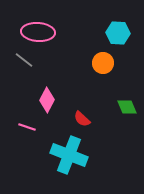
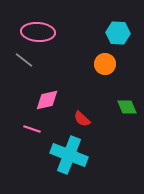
orange circle: moved 2 px right, 1 px down
pink diamond: rotated 50 degrees clockwise
pink line: moved 5 px right, 2 px down
